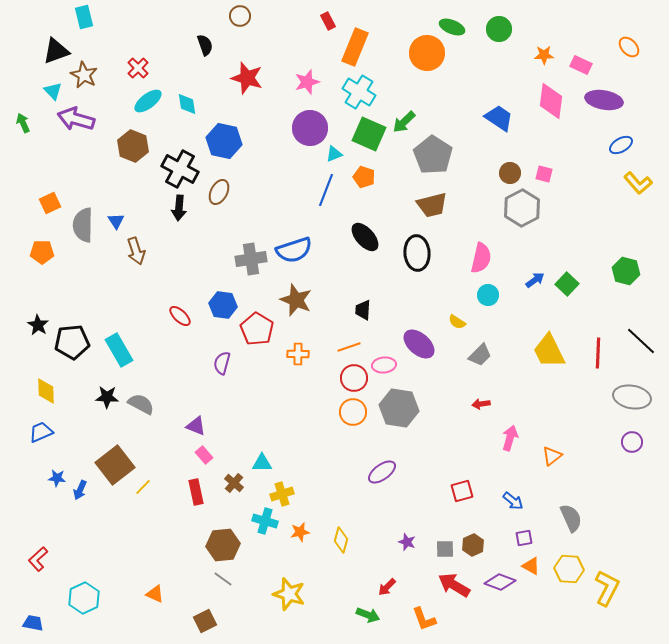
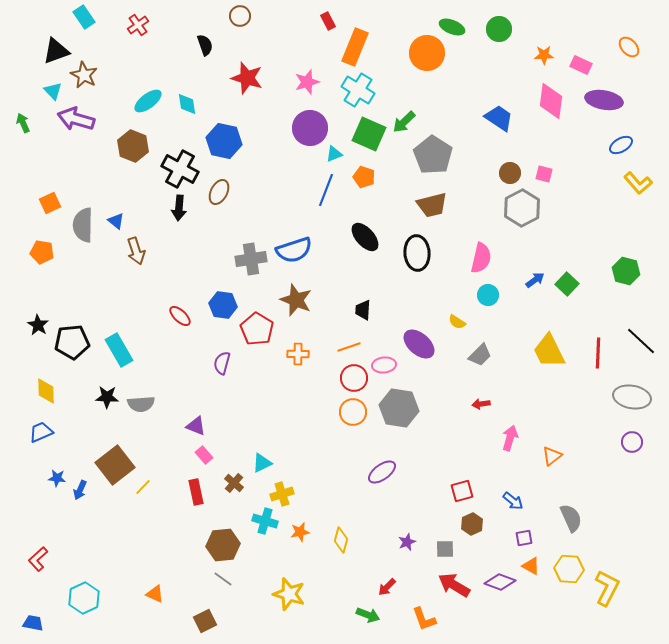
cyan rectangle at (84, 17): rotated 20 degrees counterclockwise
red cross at (138, 68): moved 43 px up; rotated 10 degrees clockwise
cyan cross at (359, 92): moved 1 px left, 2 px up
blue triangle at (116, 221): rotated 18 degrees counterclockwise
orange pentagon at (42, 252): rotated 10 degrees clockwise
gray semicircle at (141, 404): rotated 148 degrees clockwise
cyan triangle at (262, 463): rotated 25 degrees counterclockwise
purple star at (407, 542): rotated 30 degrees clockwise
brown hexagon at (473, 545): moved 1 px left, 21 px up
